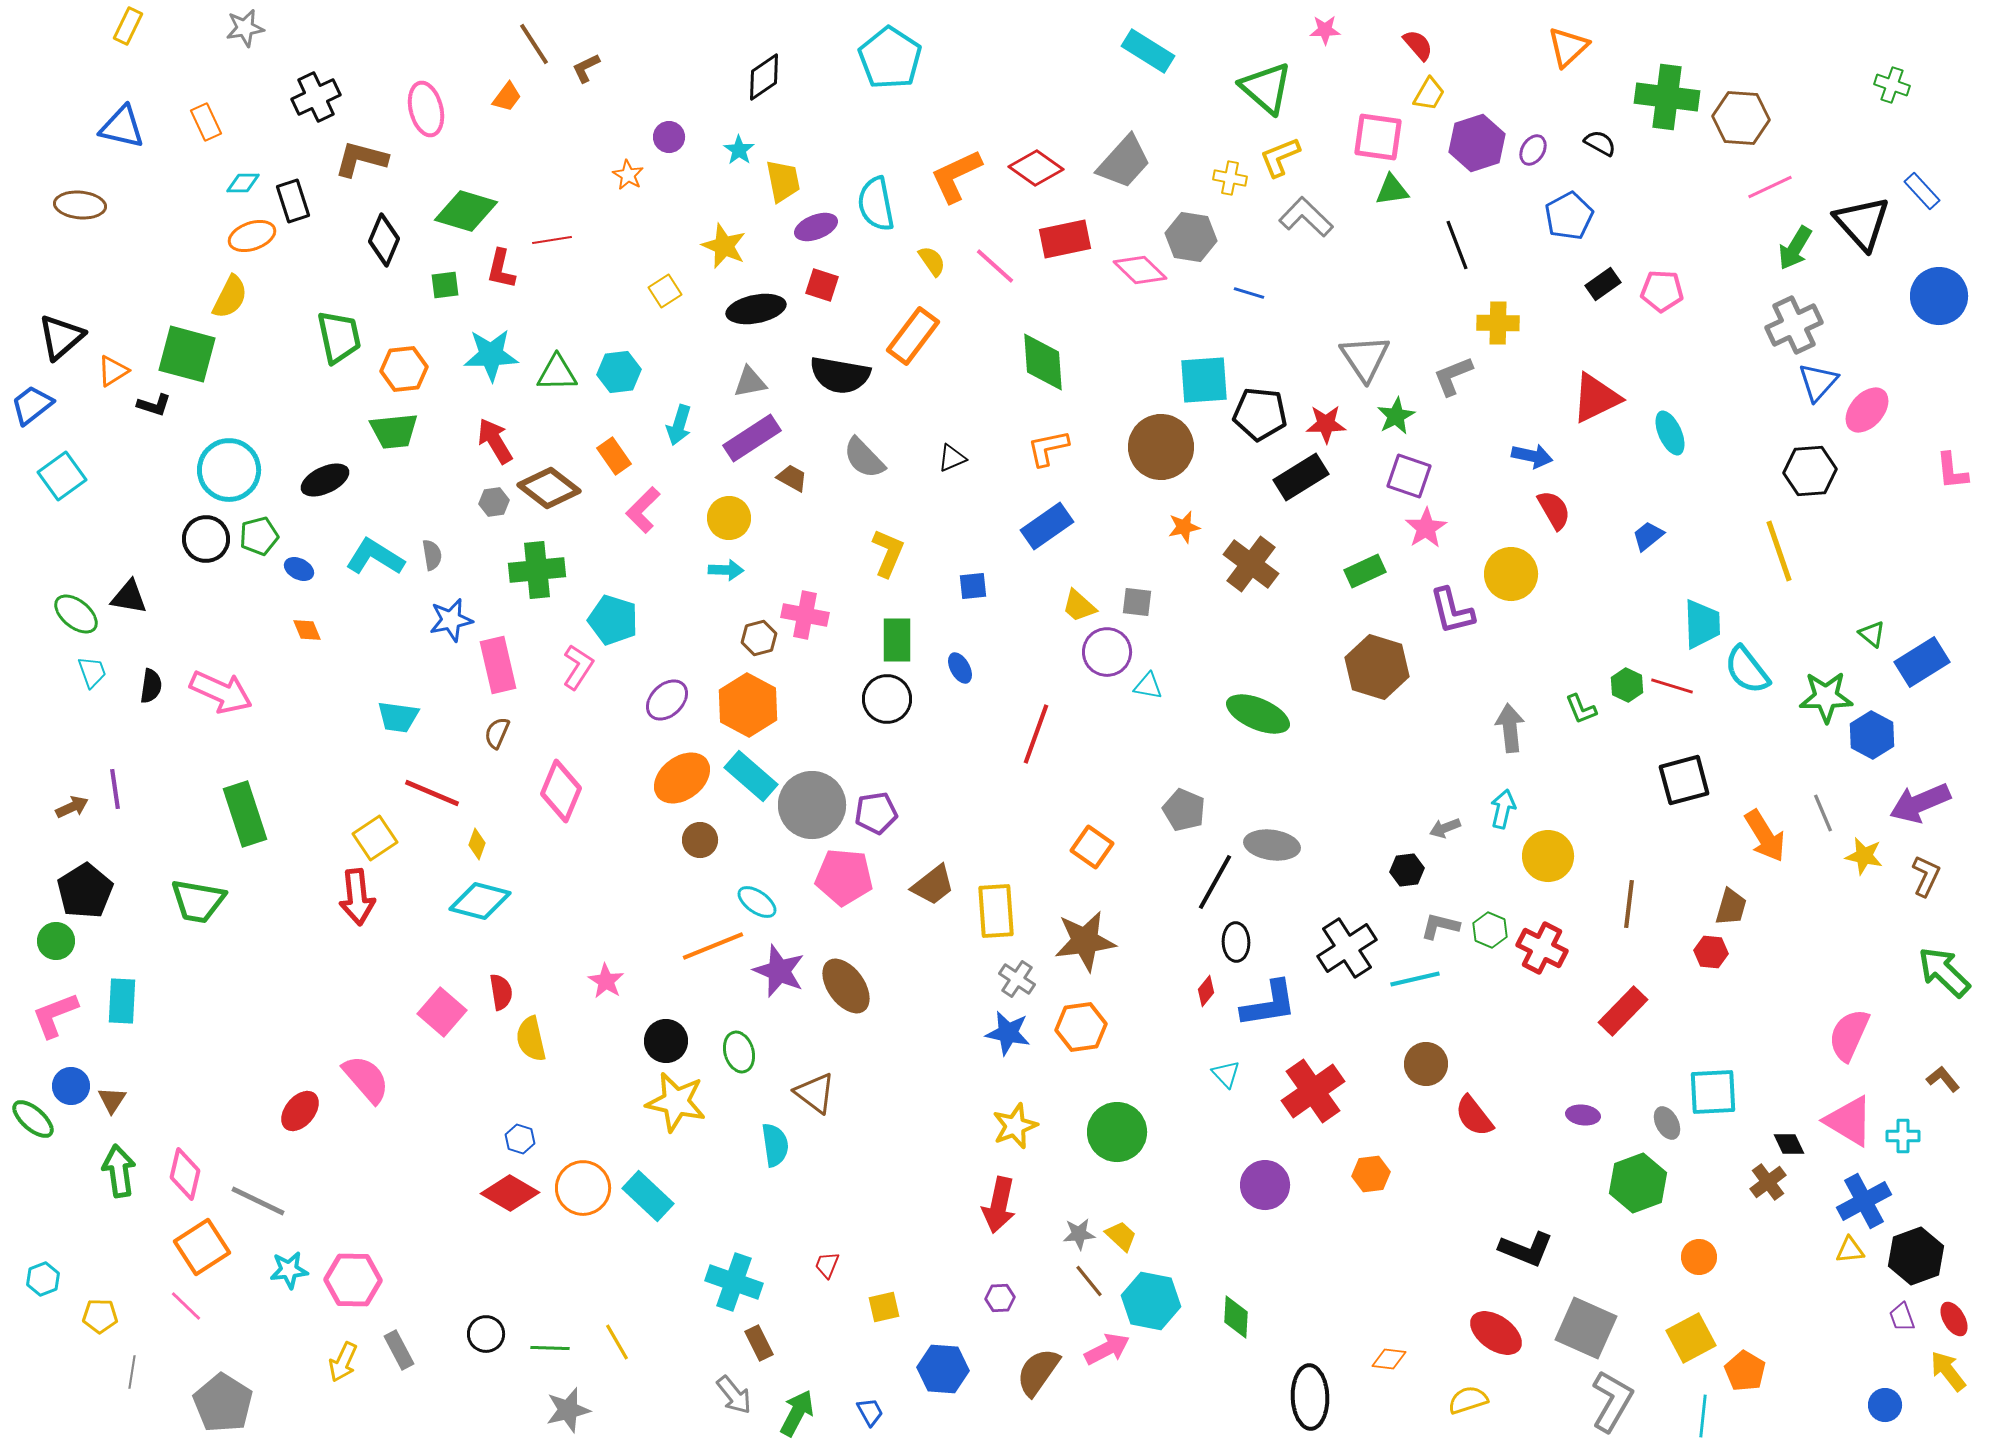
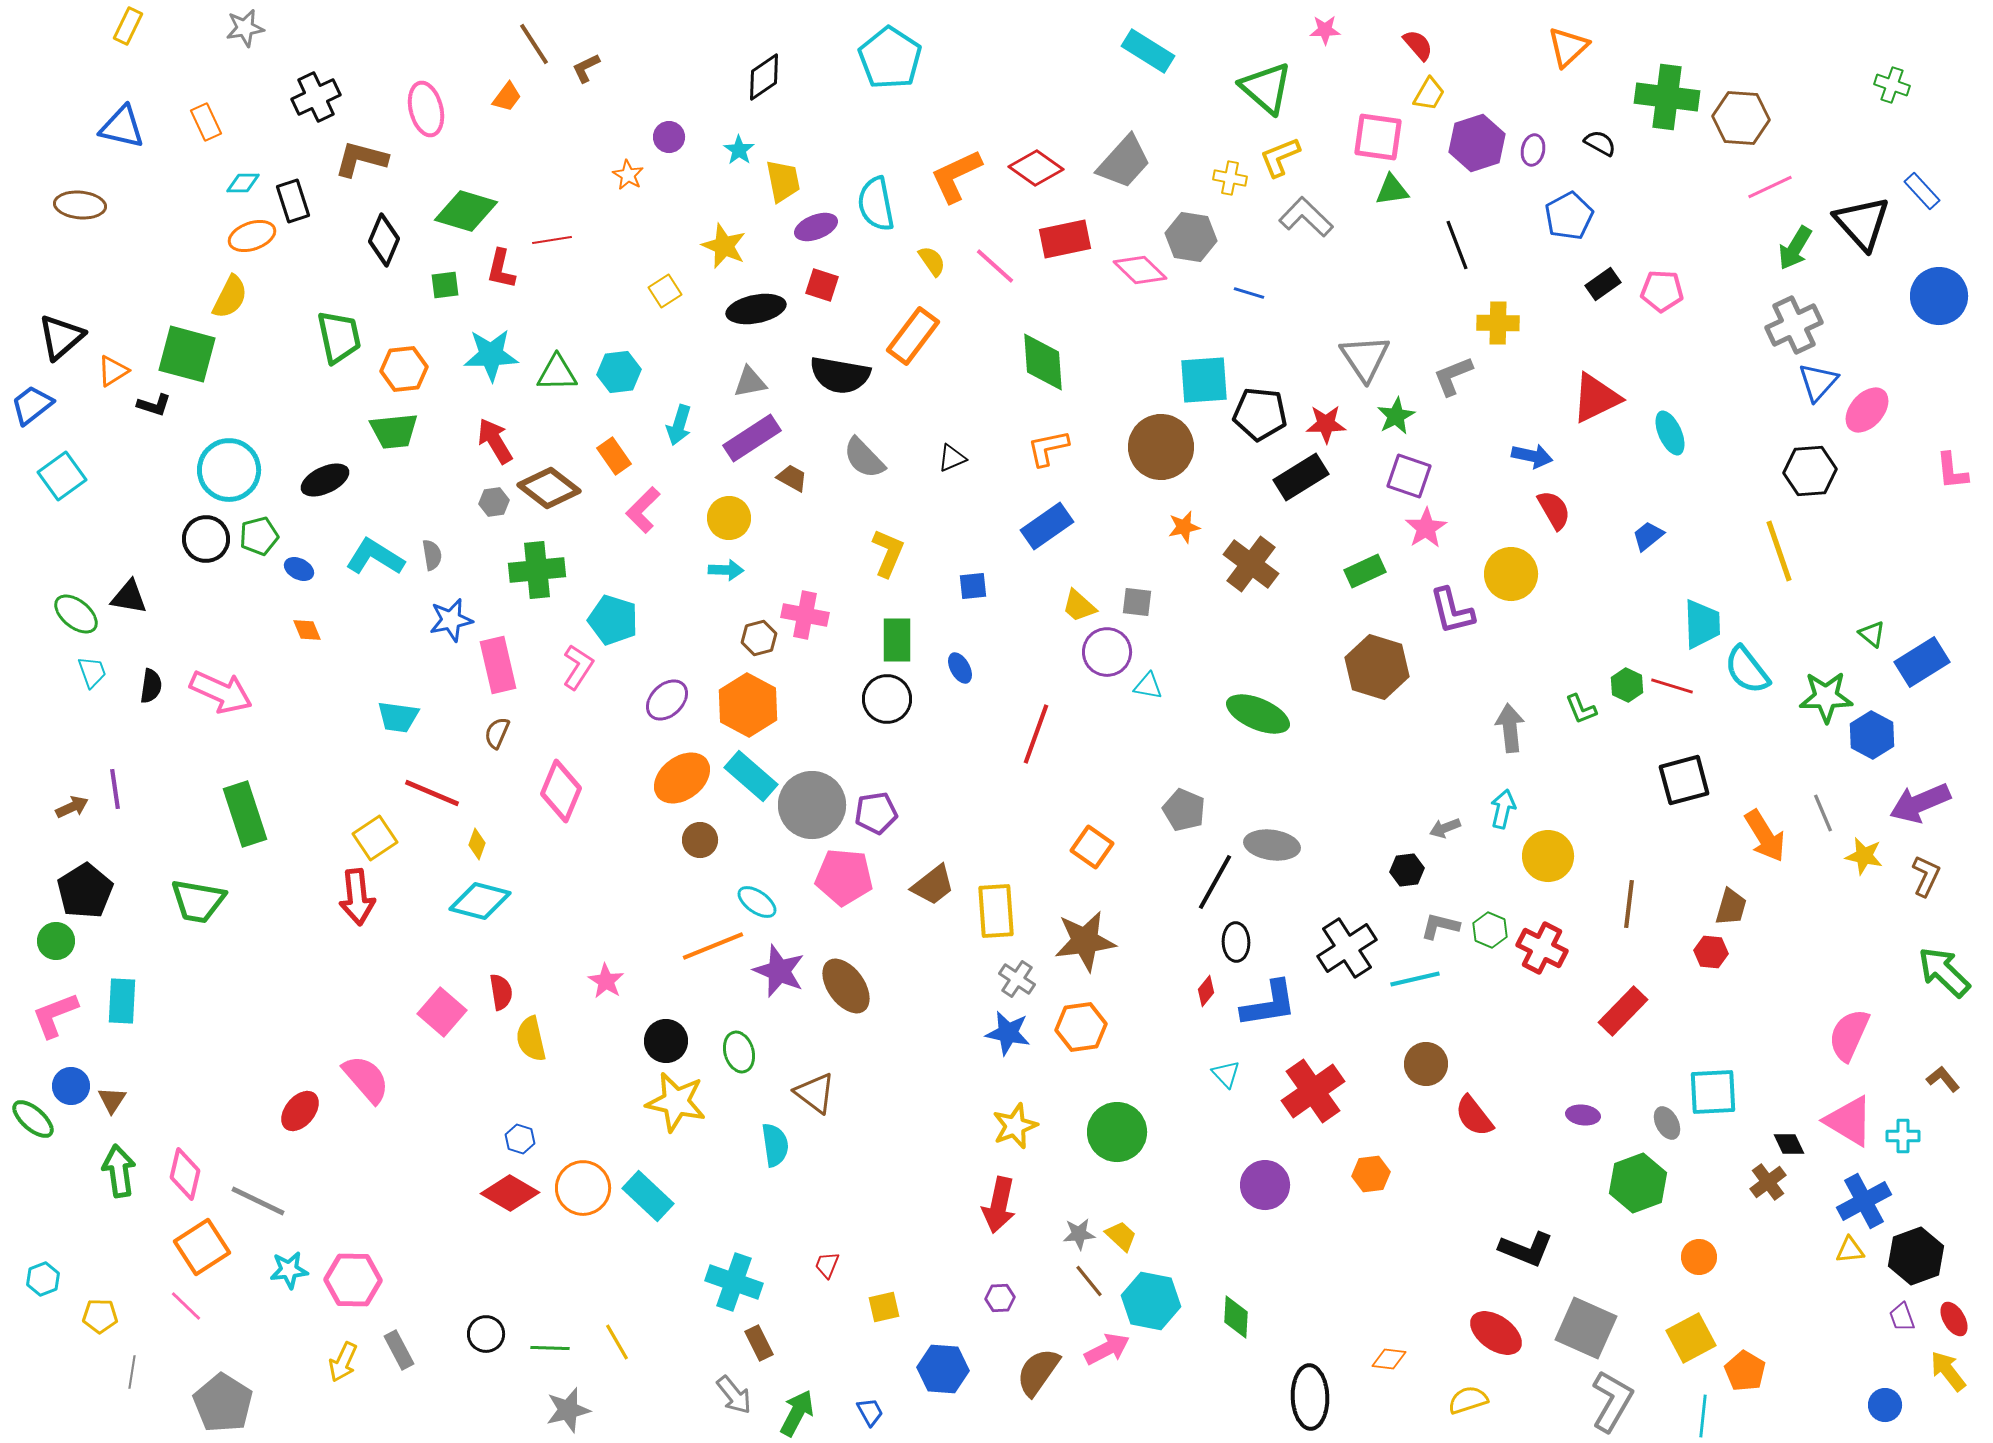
purple ellipse at (1533, 150): rotated 20 degrees counterclockwise
